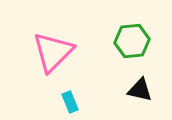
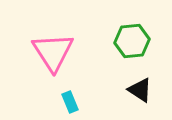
pink triangle: rotated 18 degrees counterclockwise
black triangle: rotated 20 degrees clockwise
